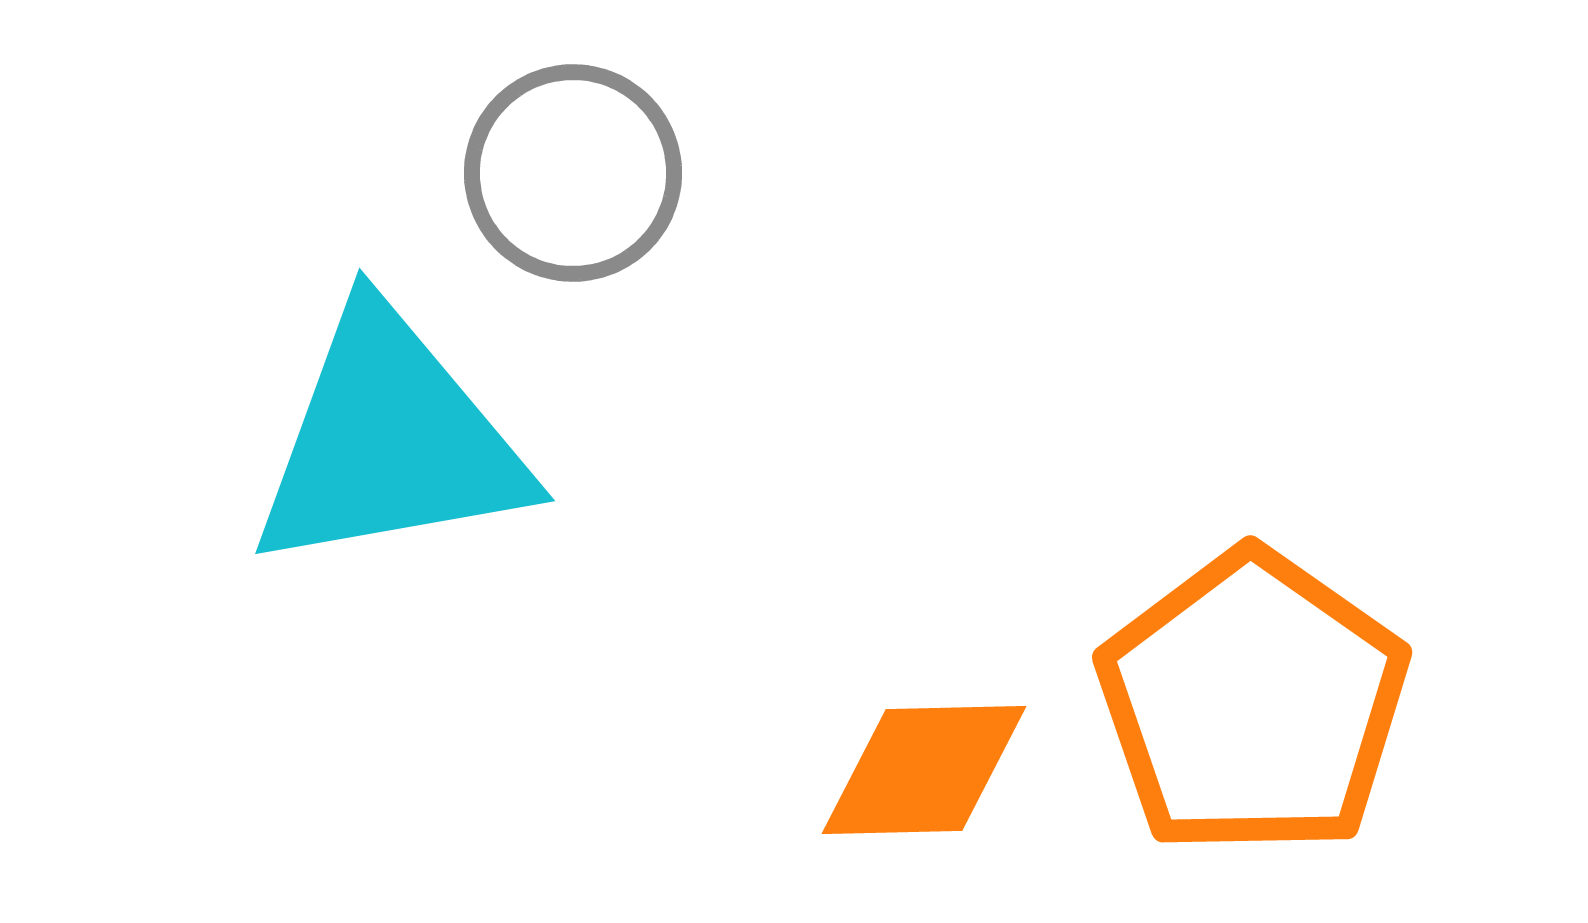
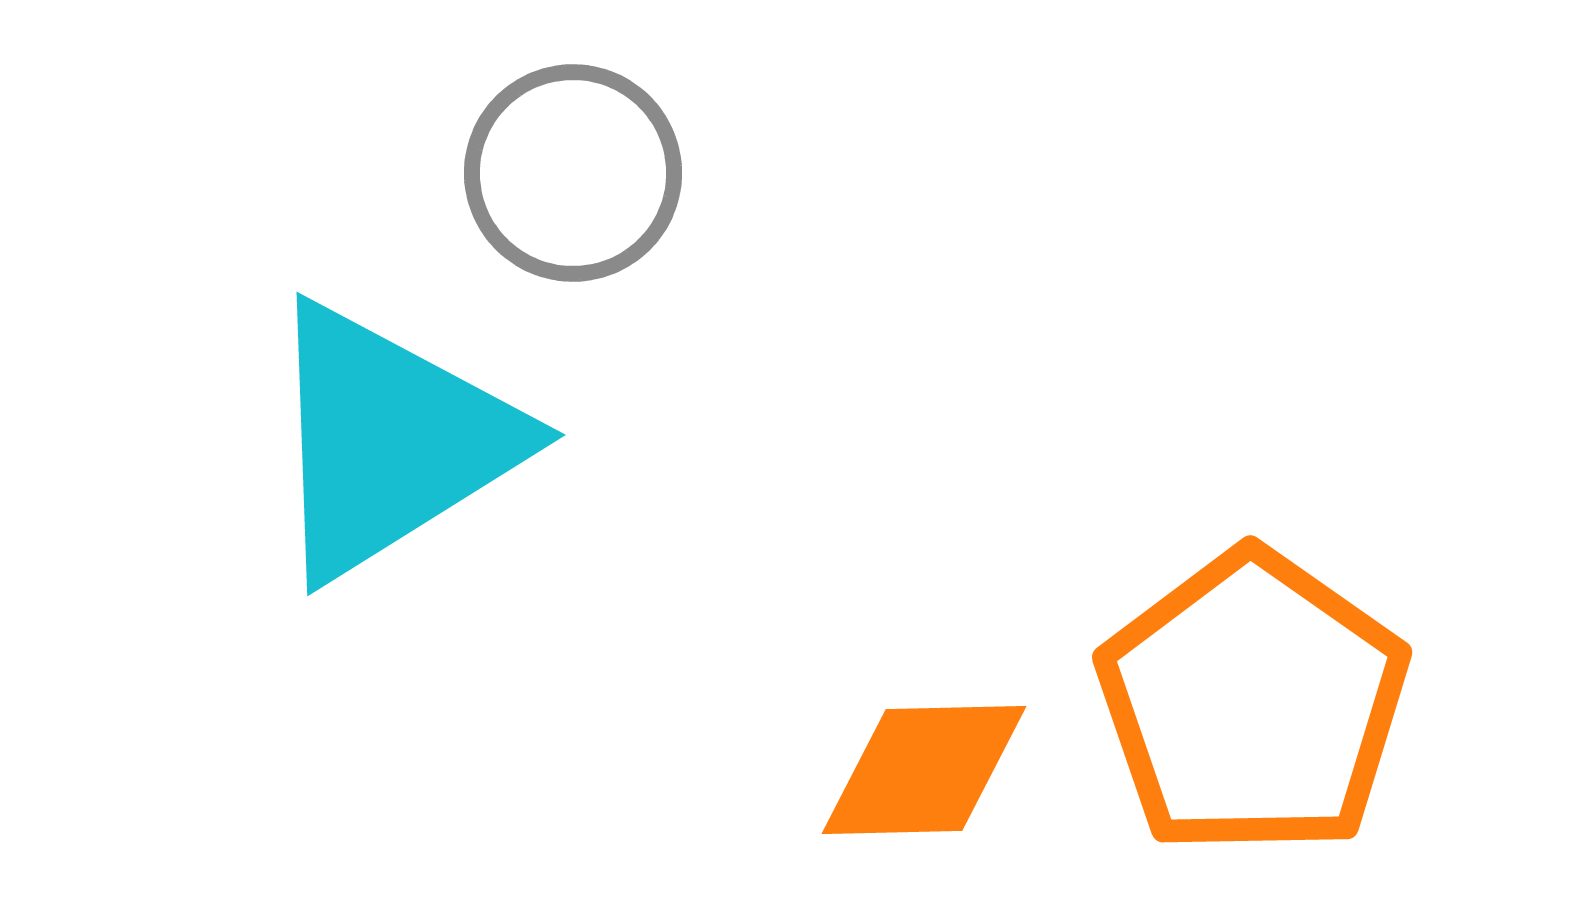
cyan triangle: rotated 22 degrees counterclockwise
